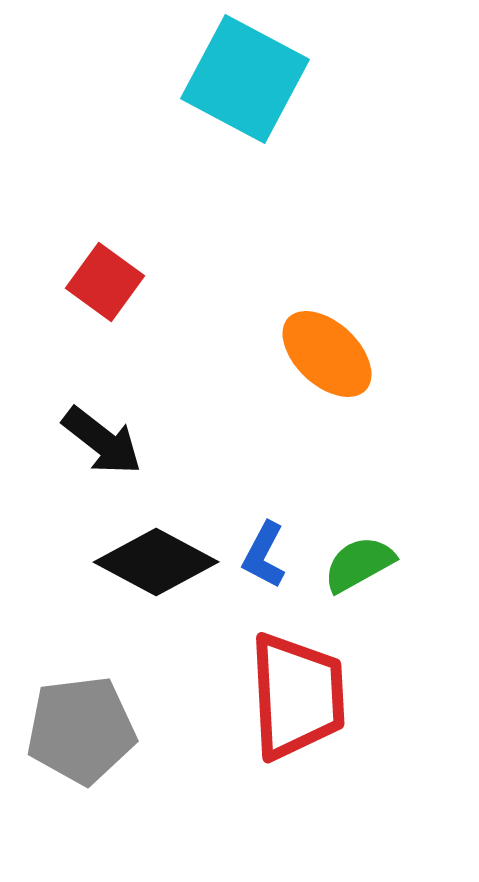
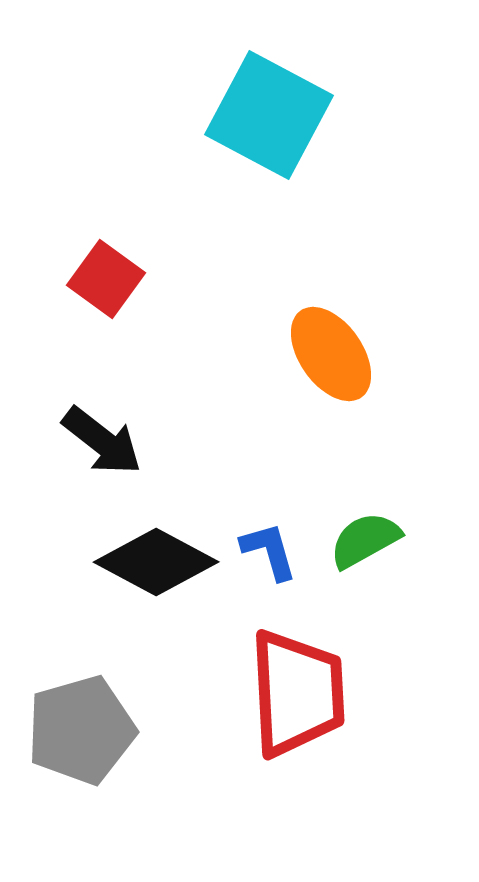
cyan square: moved 24 px right, 36 px down
red square: moved 1 px right, 3 px up
orange ellipse: moved 4 px right; rotated 12 degrees clockwise
blue L-shape: moved 5 px right, 4 px up; rotated 136 degrees clockwise
green semicircle: moved 6 px right, 24 px up
red trapezoid: moved 3 px up
gray pentagon: rotated 9 degrees counterclockwise
